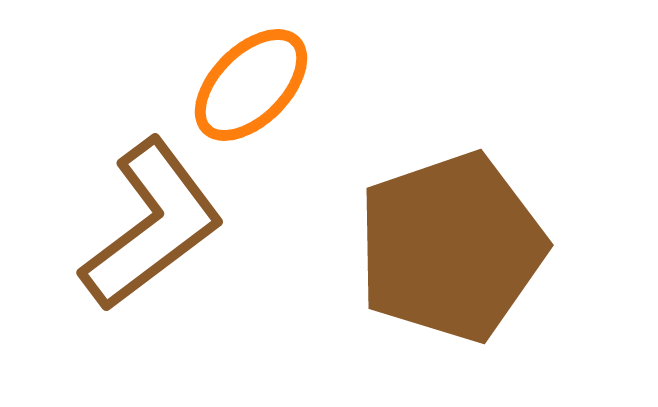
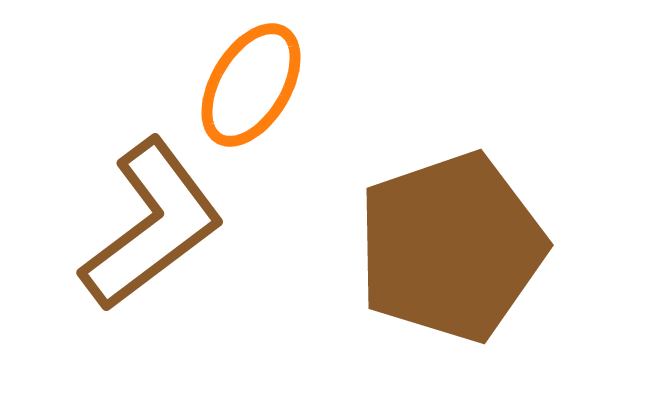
orange ellipse: rotated 14 degrees counterclockwise
